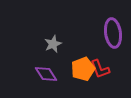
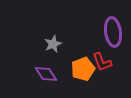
purple ellipse: moved 1 px up
red L-shape: moved 2 px right, 7 px up
